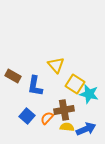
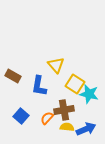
blue L-shape: moved 4 px right
blue square: moved 6 px left
